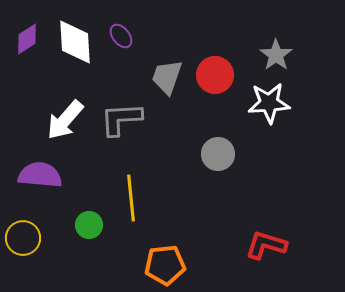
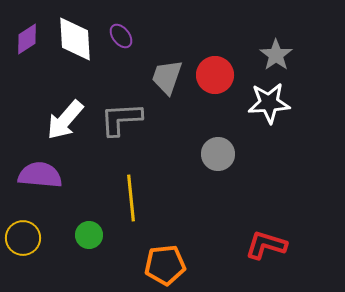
white diamond: moved 3 px up
green circle: moved 10 px down
